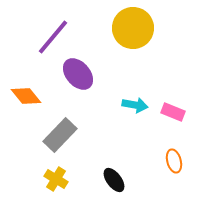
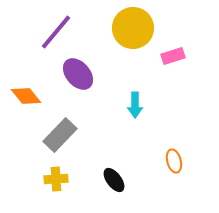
purple line: moved 3 px right, 5 px up
cyan arrow: rotated 80 degrees clockwise
pink rectangle: moved 56 px up; rotated 40 degrees counterclockwise
yellow cross: rotated 35 degrees counterclockwise
